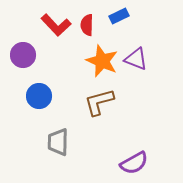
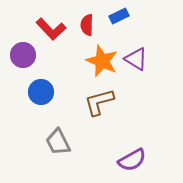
red L-shape: moved 5 px left, 4 px down
purple triangle: rotated 10 degrees clockwise
blue circle: moved 2 px right, 4 px up
gray trapezoid: rotated 28 degrees counterclockwise
purple semicircle: moved 2 px left, 3 px up
